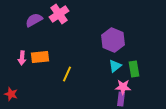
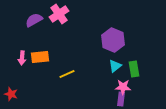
yellow line: rotated 42 degrees clockwise
